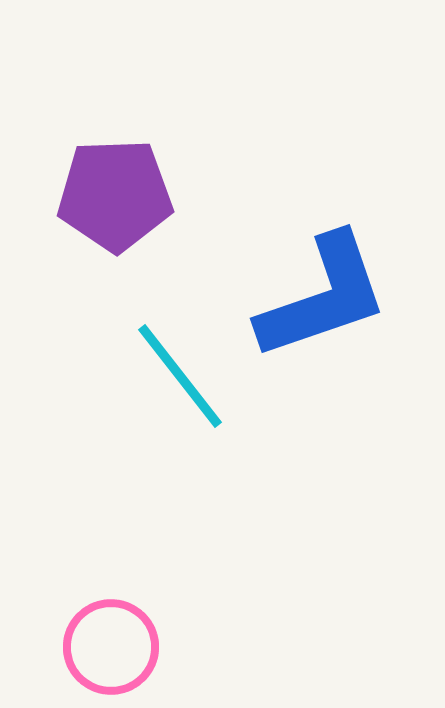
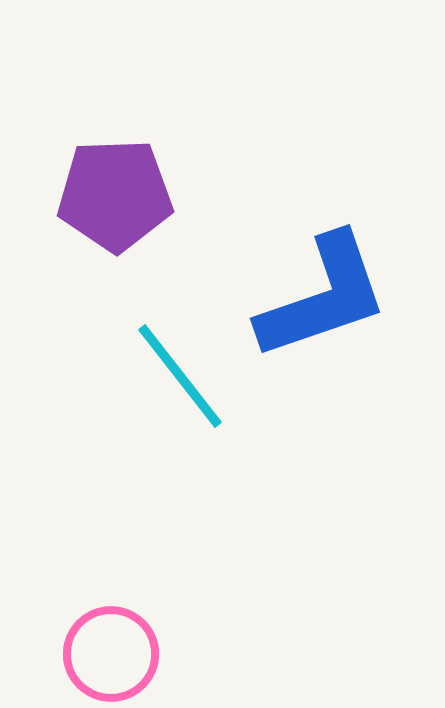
pink circle: moved 7 px down
